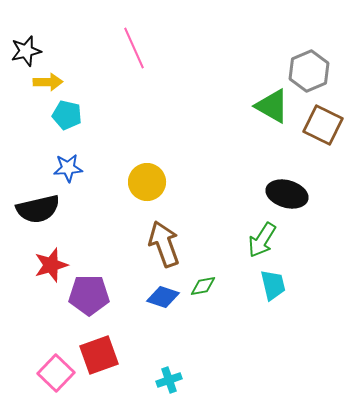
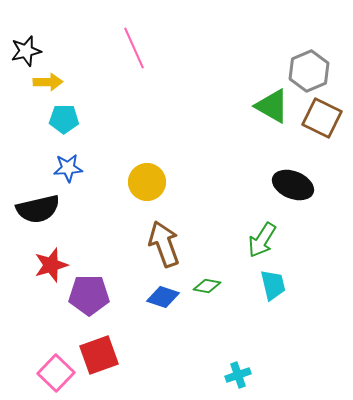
cyan pentagon: moved 3 px left, 4 px down; rotated 12 degrees counterclockwise
brown square: moved 1 px left, 7 px up
black ellipse: moved 6 px right, 9 px up; rotated 6 degrees clockwise
green diamond: moved 4 px right; rotated 20 degrees clockwise
cyan cross: moved 69 px right, 5 px up
